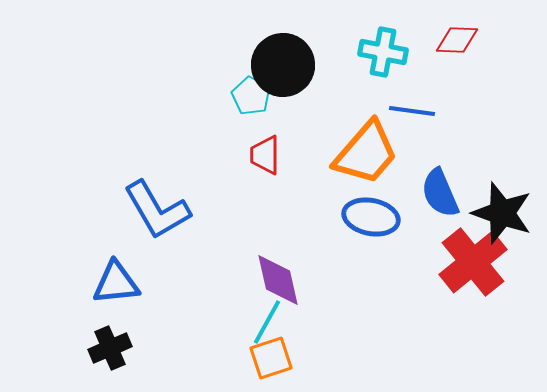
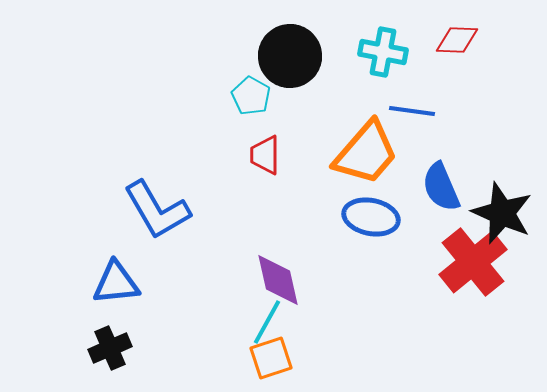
black circle: moved 7 px right, 9 px up
blue semicircle: moved 1 px right, 6 px up
black star: rotated 4 degrees clockwise
